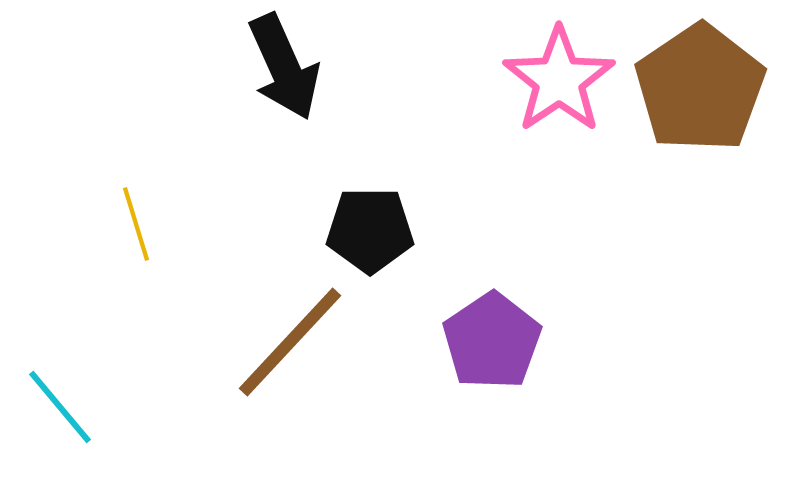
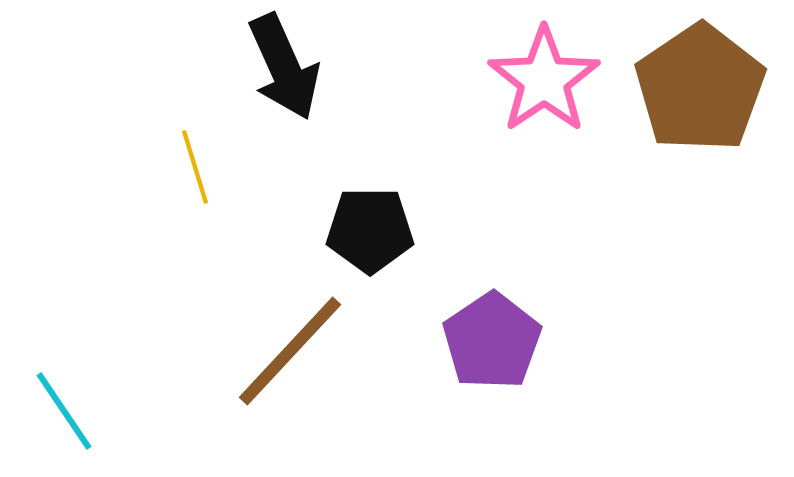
pink star: moved 15 px left
yellow line: moved 59 px right, 57 px up
brown line: moved 9 px down
cyan line: moved 4 px right, 4 px down; rotated 6 degrees clockwise
